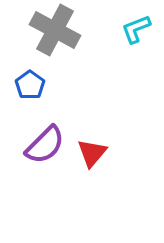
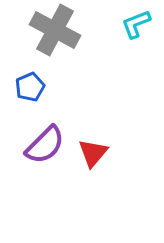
cyan L-shape: moved 5 px up
blue pentagon: moved 2 px down; rotated 12 degrees clockwise
red triangle: moved 1 px right
